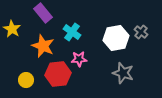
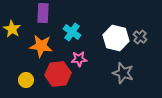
purple rectangle: rotated 42 degrees clockwise
gray cross: moved 1 px left, 5 px down
white hexagon: rotated 25 degrees clockwise
orange star: moved 2 px left; rotated 15 degrees counterclockwise
